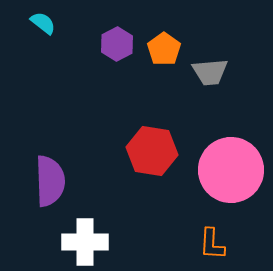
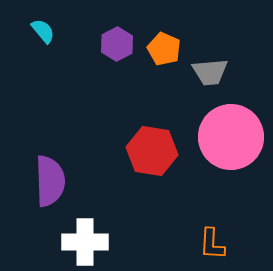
cyan semicircle: moved 8 px down; rotated 12 degrees clockwise
orange pentagon: rotated 12 degrees counterclockwise
pink circle: moved 33 px up
